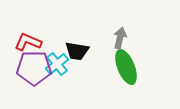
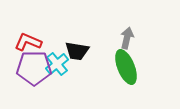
gray arrow: moved 7 px right
